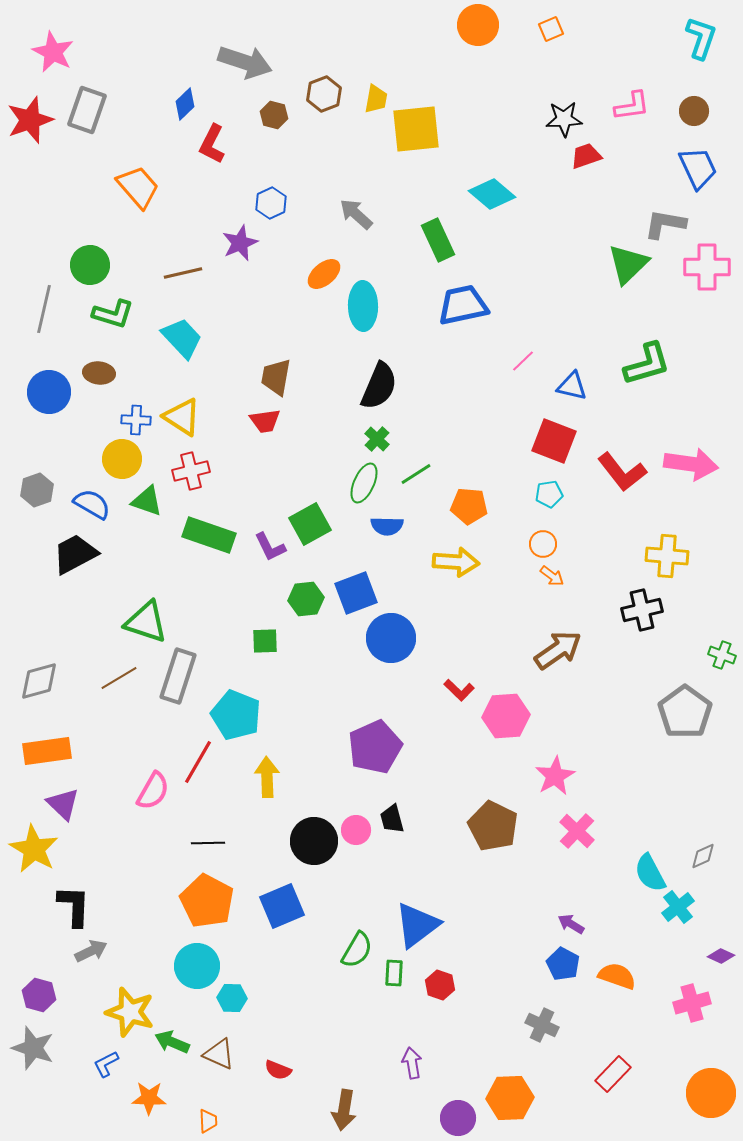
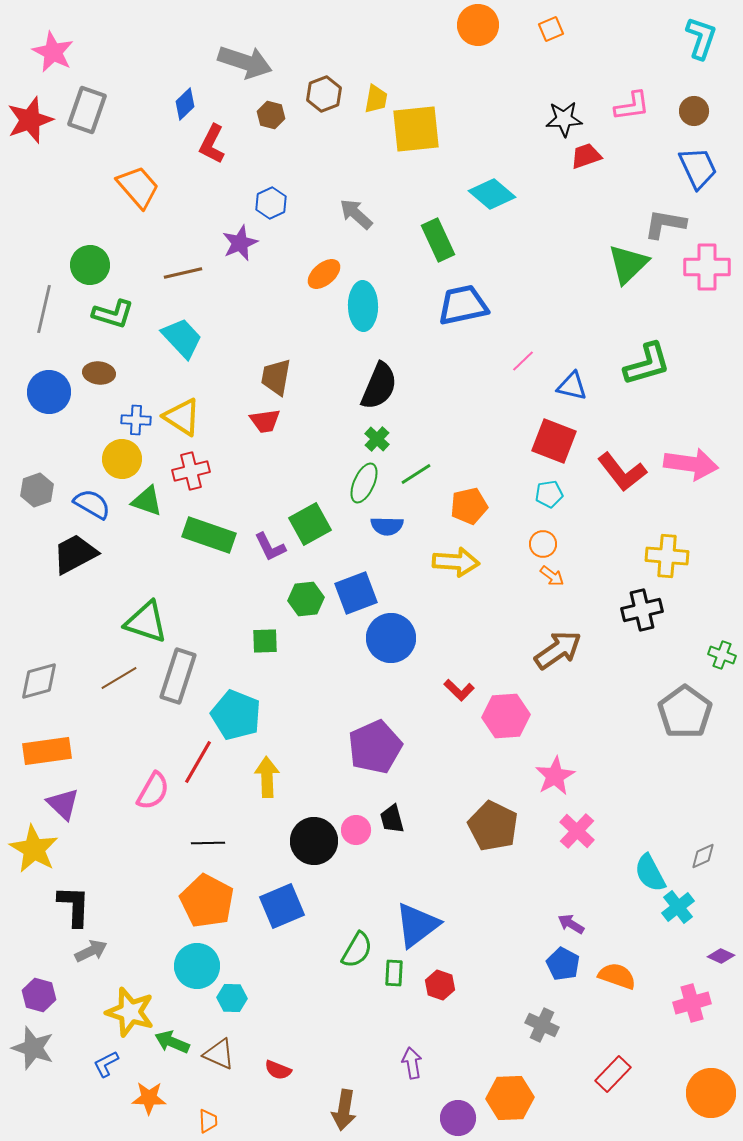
brown hexagon at (274, 115): moved 3 px left
orange pentagon at (469, 506): rotated 18 degrees counterclockwise
